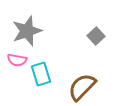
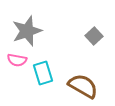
gray square: moved 2 px left
cyan rectangle: moved 2 px right, 1 px up
brown semicircle: moved 1 px right, 1 px up; rotated 76 degrees clockwise
